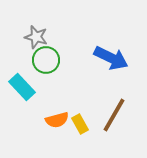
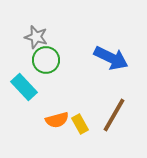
cyan rectangle: moved 2 px right
